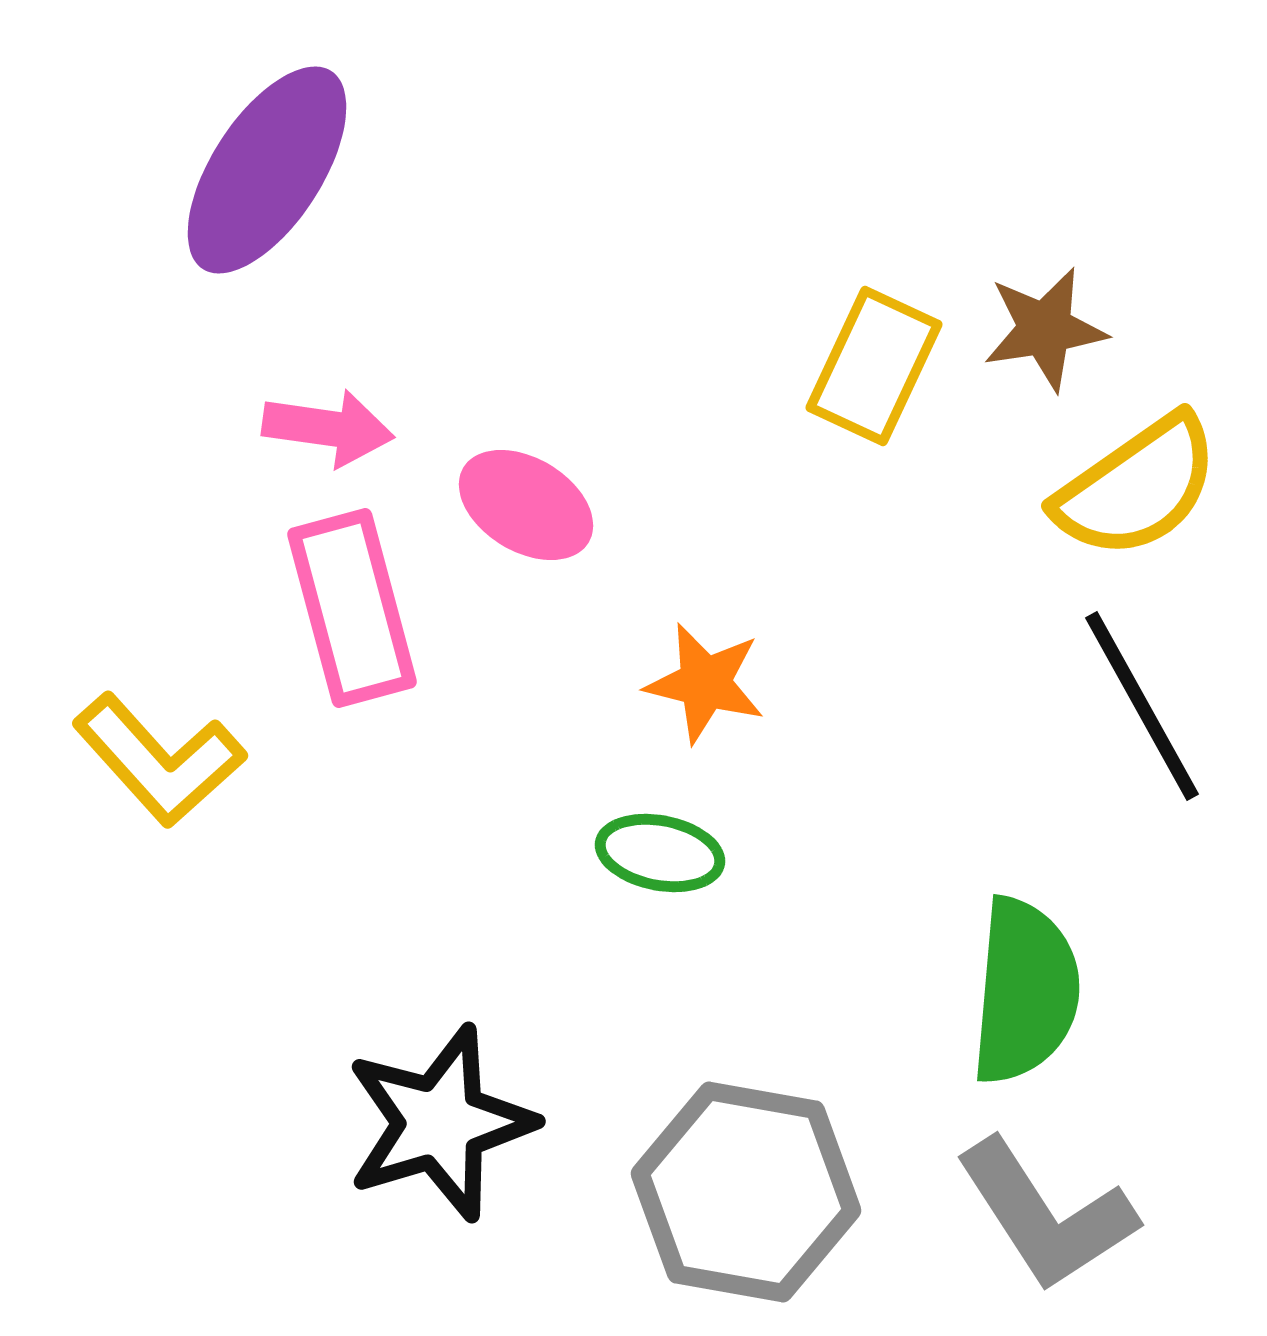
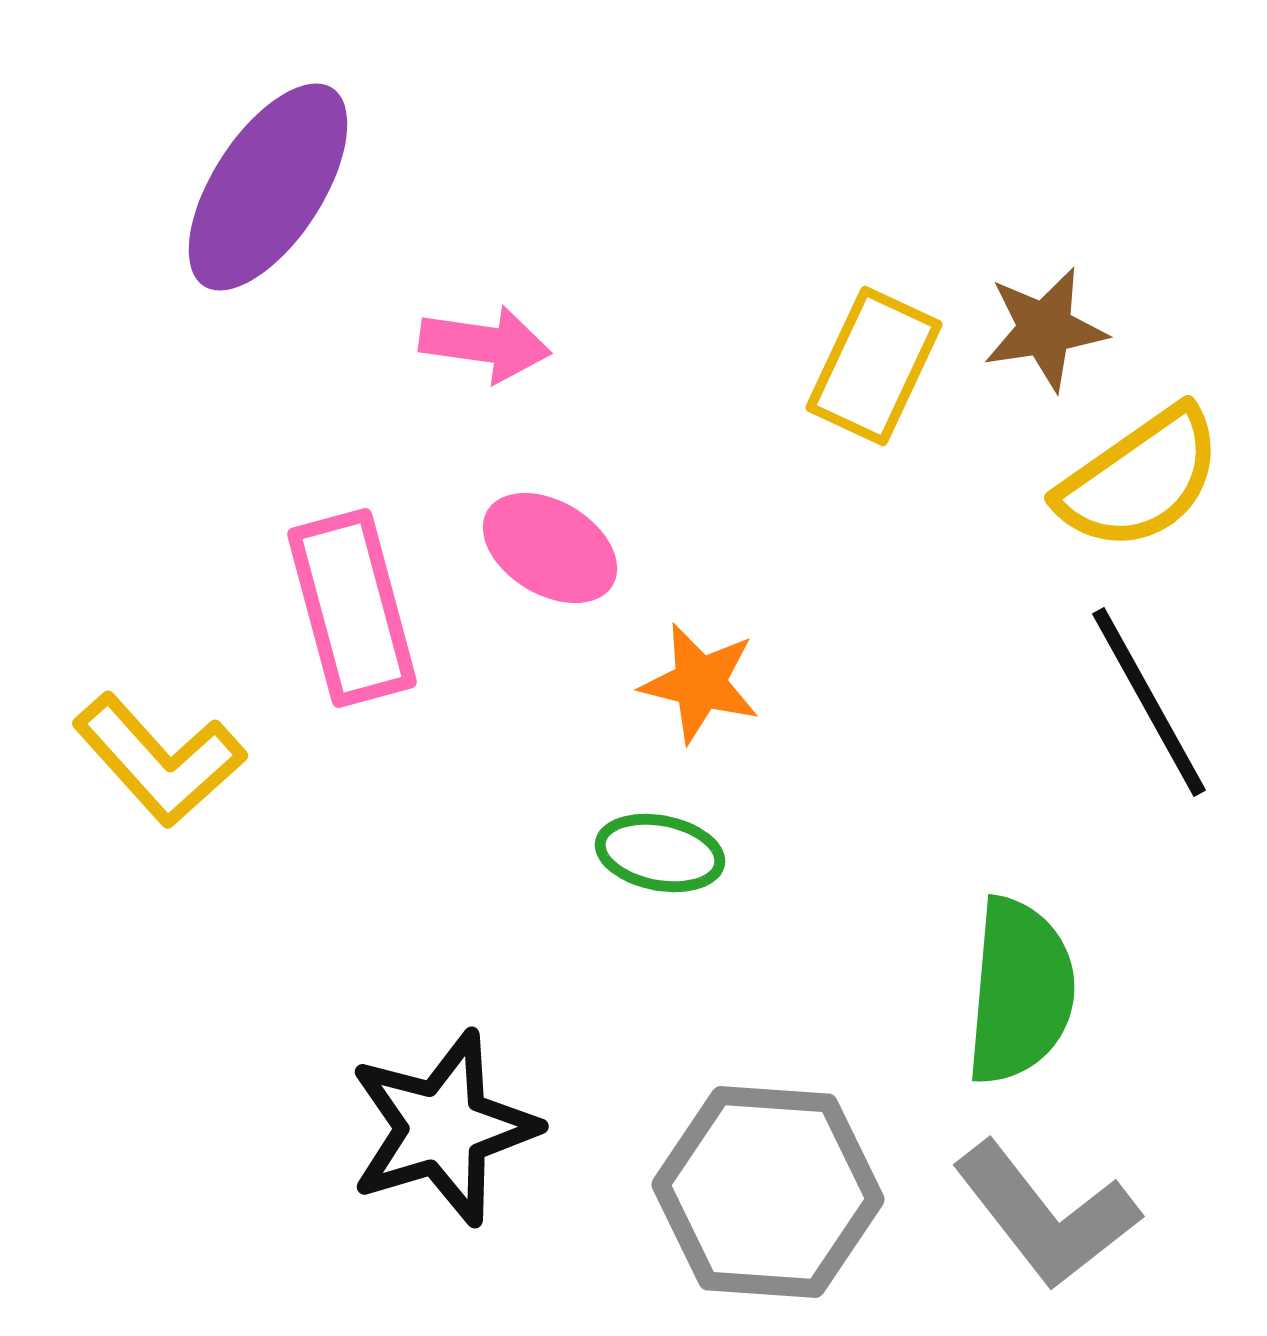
purple ellipse: moved 1 px right, 17 px down
pink arrow: moved 157 px right, 84 px up
yellow semicircle: moved 3 px right, 8 px up
pink ellipse: moved 24 px right, 43 px down
orange star: moved 5 px left
black line: moved 7 px right, 4 px up
green semicircle: moved 5 px left
black star: moved 3 px right, 5 px down
gray hexagon: moved 22 px right; rotated 6 degrees counterclockwise
gray L-shape: rotated 5 degrees counterclockwise
